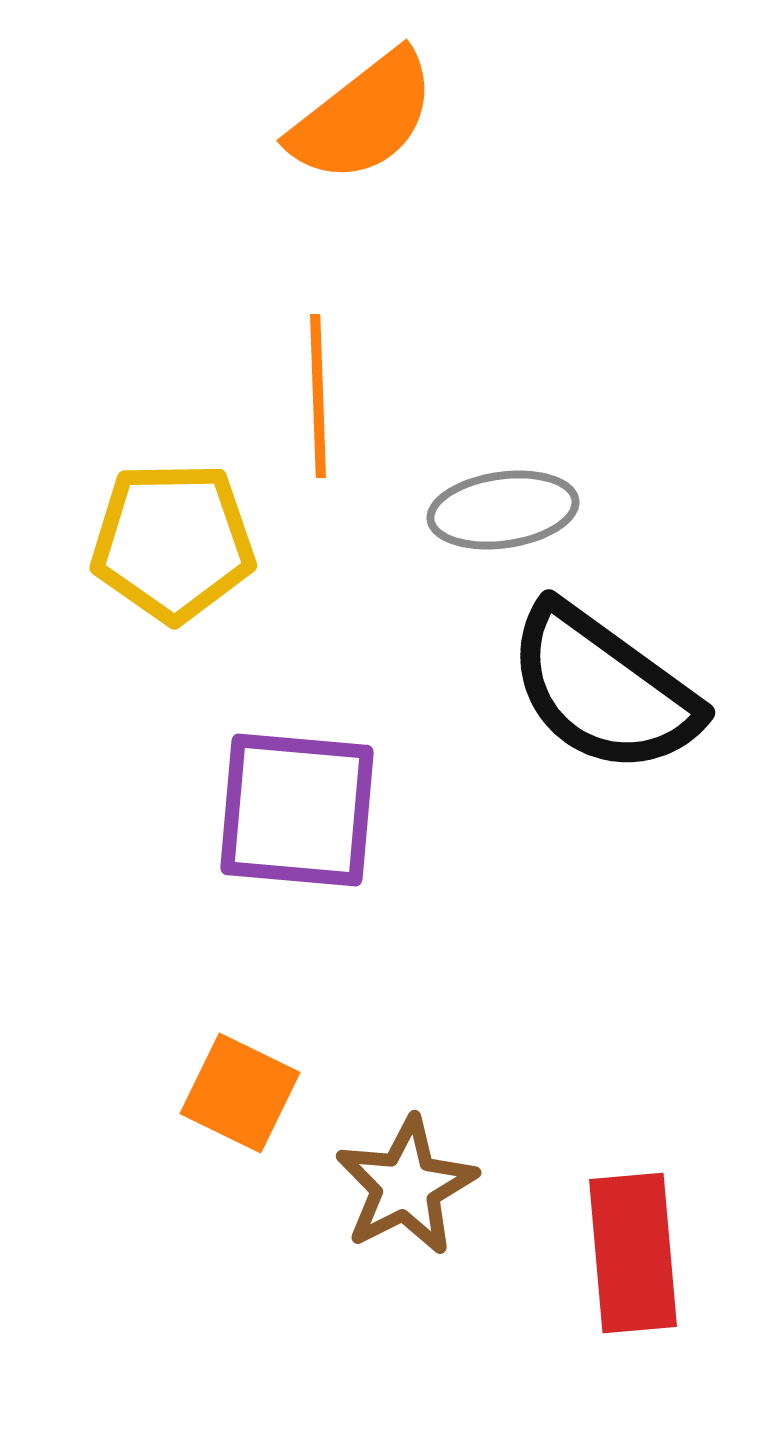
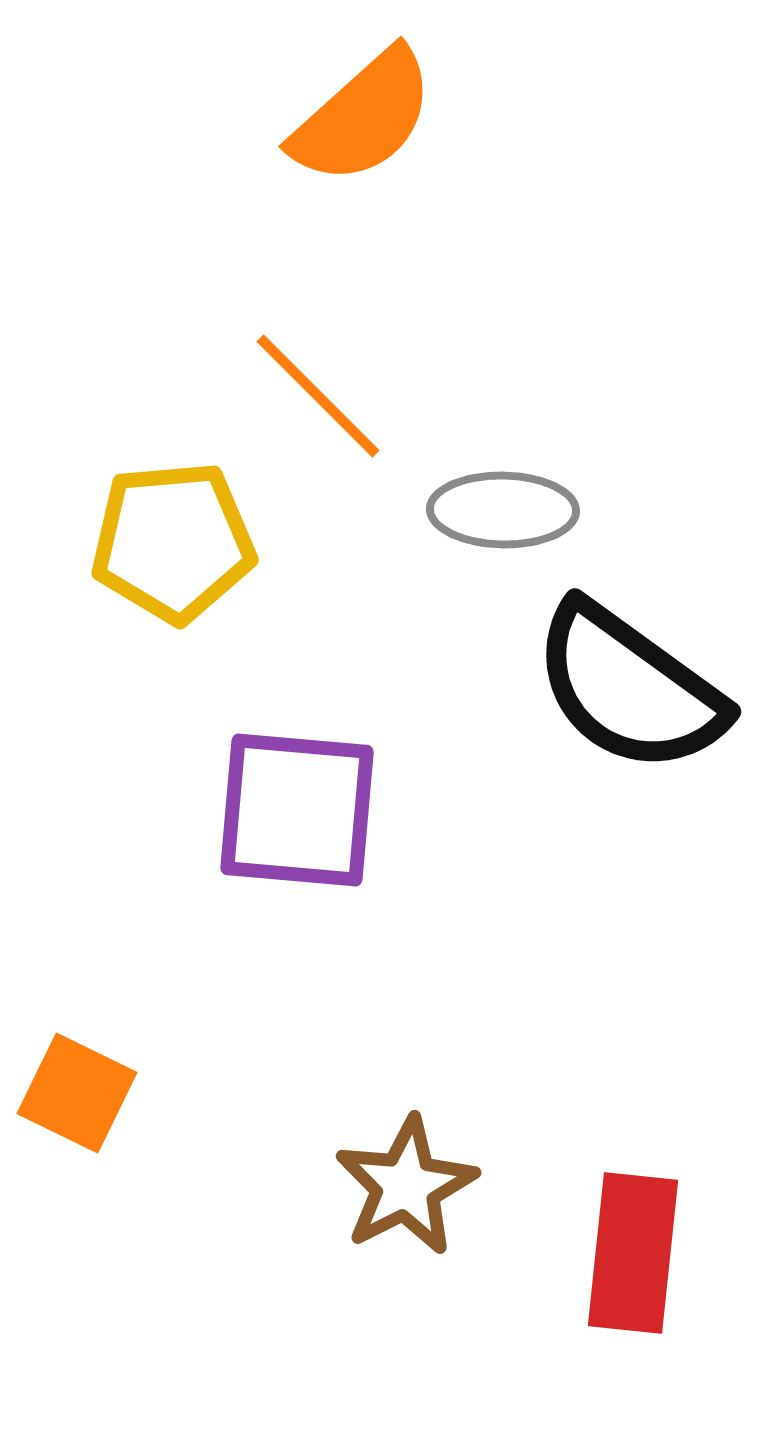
orange semicircle: rotated 4 degrees counterclockwise
orange line: rotated 43 degrees counterclockwise
gray ellipse: rotated 9 degrees clockwise
yellow pentagon: rotated 4 degrees counterclockwise
black semicircle: moved 26 px right, 1 px up
orange square: moved 163 px left
red rectangle: rotated 11 degrees clockwise
